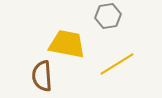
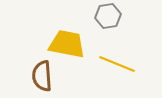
yellow line: rotated 54 degrees clockwise
